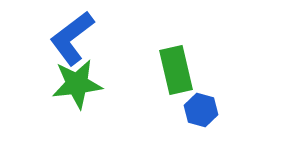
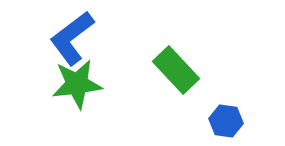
green rectangle: rotated 30 degrees counterclockwise
blue hexagon: moved 25 px right, 11 px down; rotated 8 degrees counterclockwise
